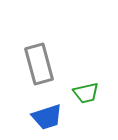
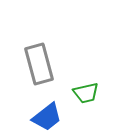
blue trapezoid: rotated 20 degrees counterclockwise
